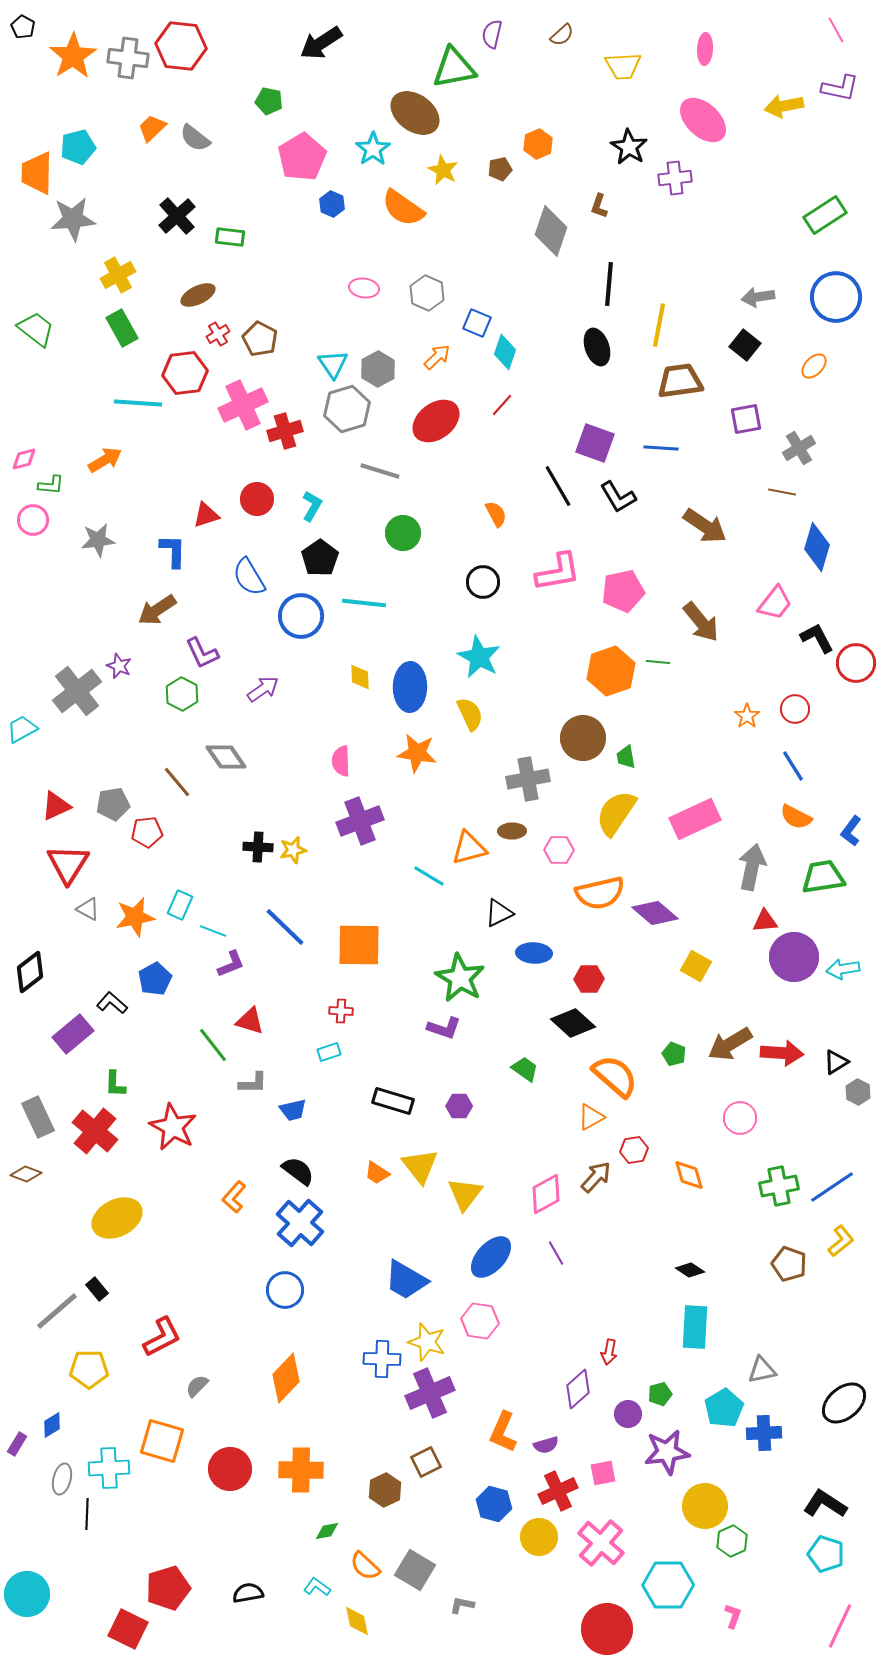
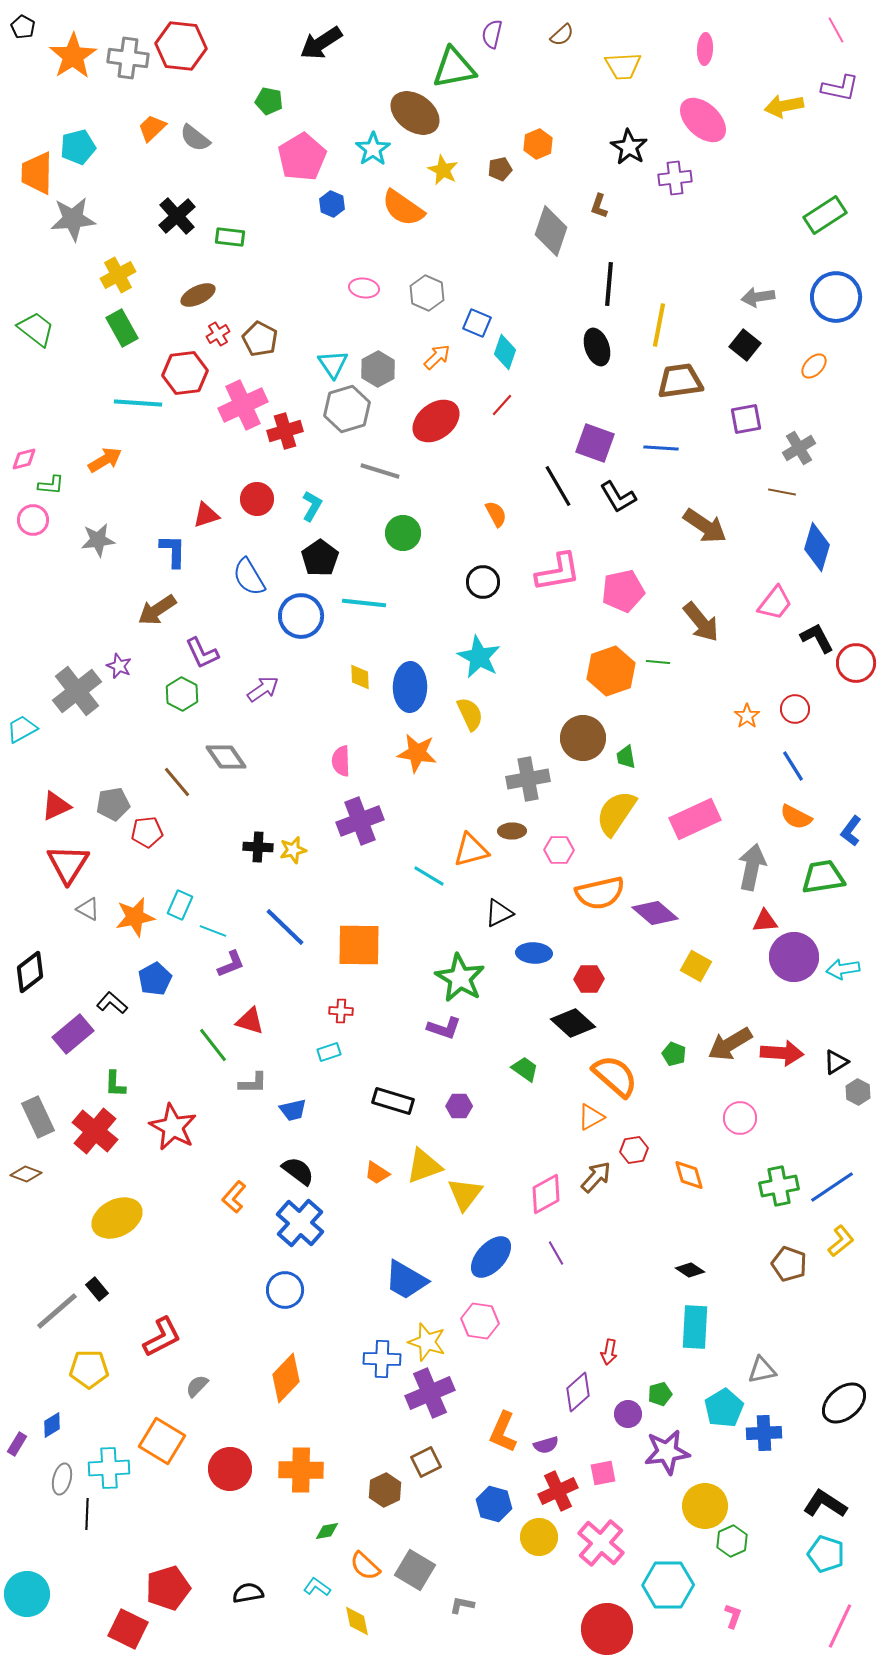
orange triangle at (469, 848): moved 2 px right, 2 px down
yellow triangle at (420, 1166): moved 4 px right; rotated 48 degrees clockwise
purple diamond at (578, 1389): moved 3 px down
orange square at (162, 1441): rotated 15 degrees clockwise
